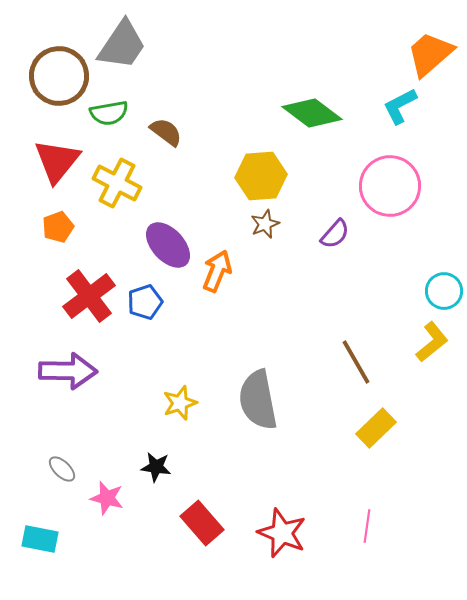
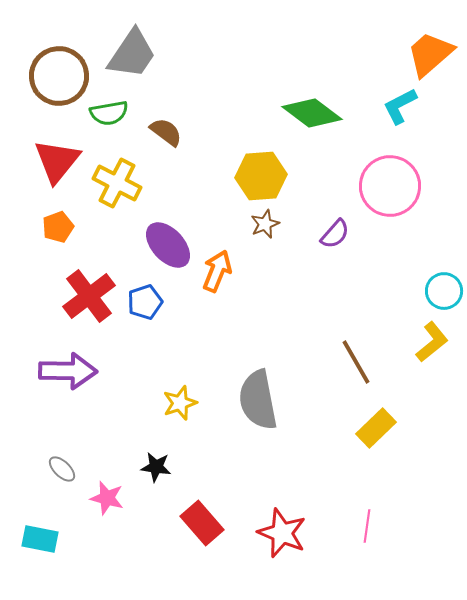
gray trapezoid: moved 10 px right, 9 px down
